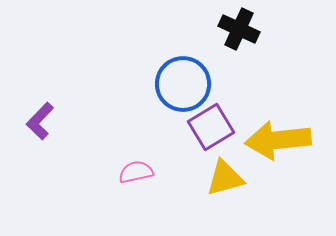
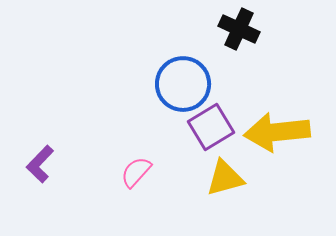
purple L-shape: moved 43 px down
yellow arrow: moved 1 px left, 8 px up
pink semicircle: rotated 36 degrees counterclockwise
